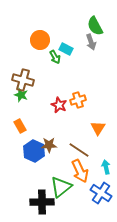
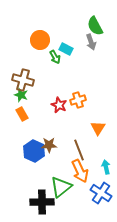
orange rectangle: moved 2 px right, 12 px up
brown line: rotated 35 degrees clockwise
